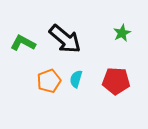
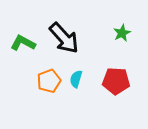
black arrow: moved 1 px left, 1 px up; rotated 8 degrees clockwise
